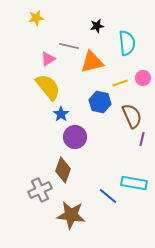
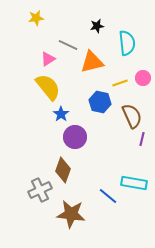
gray line: moved 1 px left, 1 px up; rotated 12 degrees clockwise
brown star: moved 1 px up
